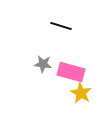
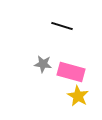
black line: moved 1 px right
yellow star: moved 3 px left, 3 px down
